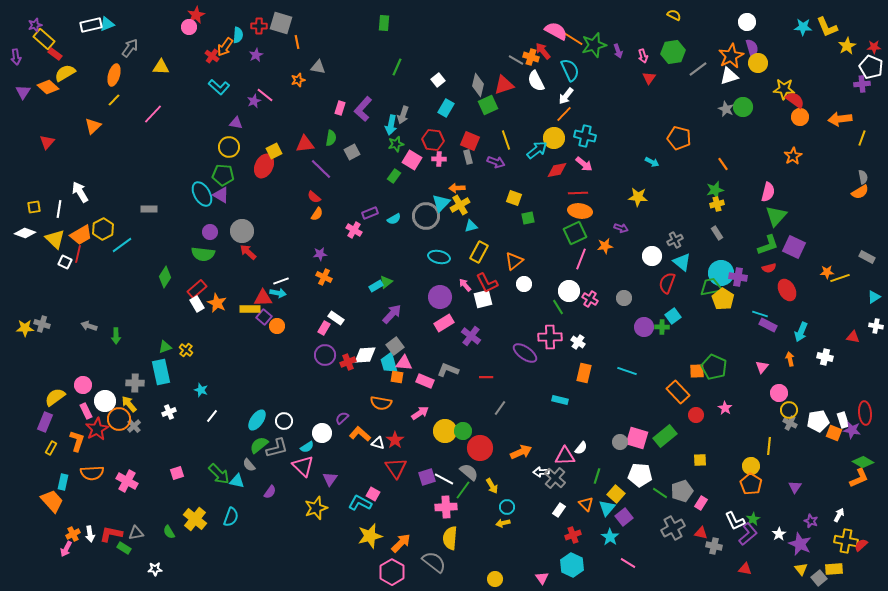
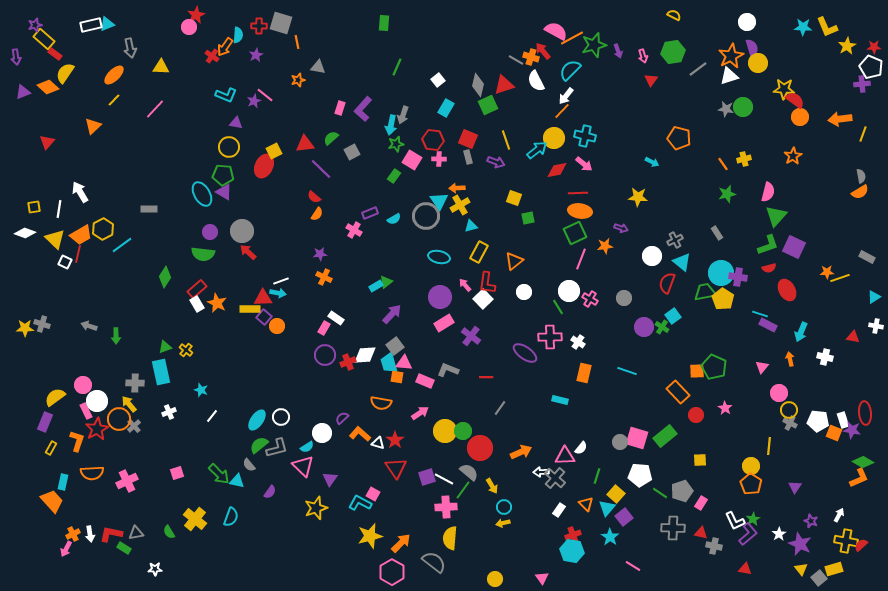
orange line at (572, 38): rotated 60 degrees counterclockwise
gray arrow at (130, 48): rotated 132 degrees clockwise
cyan semicircle at (570, 70): rotated 110 degrees counterclockwise
yellow semicircle at (65, 73): rotated 25 degrees counterclockwise
orange ellipse at (114, 75): rotated 30 degrees clockwise
red triangle at (649, 78): moved 2 px right, 2 px down
cyan L-shape at (219, 87): moved 7 px right, 8 px down; rotated 20 degrees counterclockwise
purple triangle at (23, 92): rotated 35 degrees clockwise
gray star at (726, 109): rotated 14 degrees counterclockwise
pink line at (153, 114): moved 2 px right, 5 px up
orange line at (564, 114): moved 2 px left, 3 px up
green semicircle at (331, 138): rotated 140 degrees counterclockwise
yellow line at (862, 138): moved 1 px right, 4 px up
red square at (470, 141): moved 2 px left, 2 px up
gray semicircle at (863, 177): moved 2 px left, 1 px up
green star at (715, 190): moved 12 px right, 4 px down
purple triangle at (221, 195): moved 3 px right, 3 px up
cyan triangle at (441, 203): moved 2 px left, 2 px up; rotated 18 degrees counterclockwise
yellow cross at (717, 204): moved 27 px right, 45 px up
red L-shape at (487, 283): rotated 35 degrees clockwise
white circle at (524, 284): moved 8 px down
green trapezoid at (711, 287): moved 6 px left, 5 px down
white square at (483, 299): rotated 30 degrees counterclockwise
green cross at (662, 327): rotated 32 degrees clockwise
white circle at (105, 401): moved 8 px left
white circle at (284, 421): moved 3 px left, 4 px up
white pentagon at (818, 421): rotated 15 degrees clockwise
pink cross at (127, 481): rotated 35 degrees clockwise
cyan circle at (507, 507): moved 3 px left
gray cross at (673, 528): rotated 30 degrees clockwise
pink line at (628, 563): moved 5 px right, 3 px down
cyan hexagon at (572, 565): moved 14 px up; rotated 15 degrees counterclockwise
yellow rectangle at (834, 569): rotated 12 degrees counterclockwise
